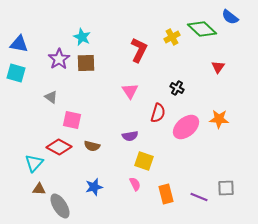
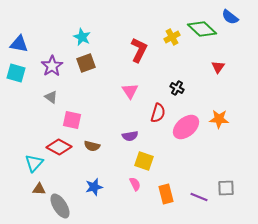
purple star: moved 7 px left, 7 px down
brown square: rotated 18 degrees counterclockwise
